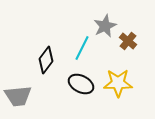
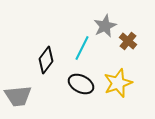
yellow star: rotated 20 degrees counterclockwise
